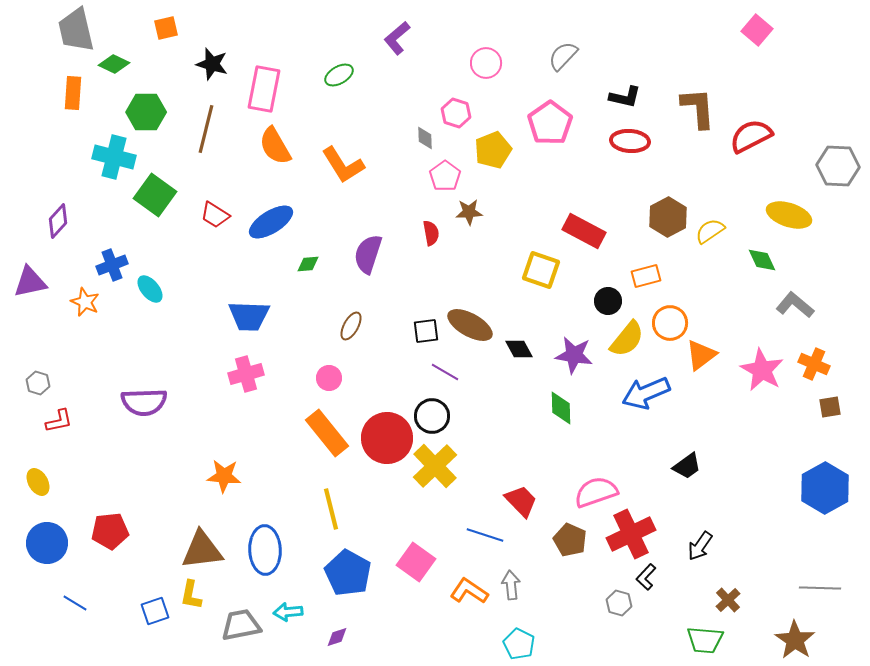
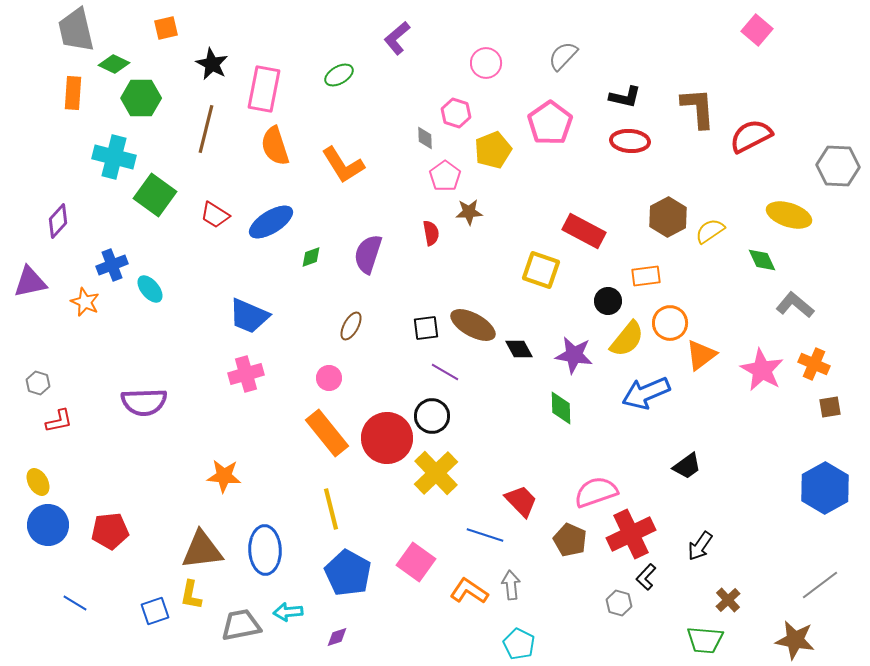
black star at (212, 64): rotated 12 degrees clockwise
green hexagon at (146, 112): moved 5 px left, 14 px up
orange semicircle at (275, 146): rotated 12 degrees clockwise
green diamond at (308, 264): moved 3 px right, 7 px up; rotated 15 degrees counterclockwise
orange rectangle at (646, 276): rotated 8 degrees clockwise
blue trapezoid at (249, 316): rotated 21 degrees clockwise
brown ellipse at (470, 325): moved 3 px right
black square at (426, 331): moved 3 px up
yellow cross at (435, 466): moved 1 px right, 7 px down
blue circle at (47, 543): moved 1 px right, 18 px up
gray line at (820, 588): moved 3 px up; rotated 39 degrees counterclockwise
brown star at (795, 640): rotated 24 degrees counterclockwise
